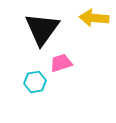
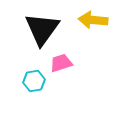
yellow arrow: moved 1 px left, 2 px down
cyan hexagon: moved 1 px left, 1 px up
